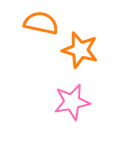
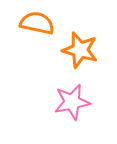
orange semicircle: moved 4 px left
